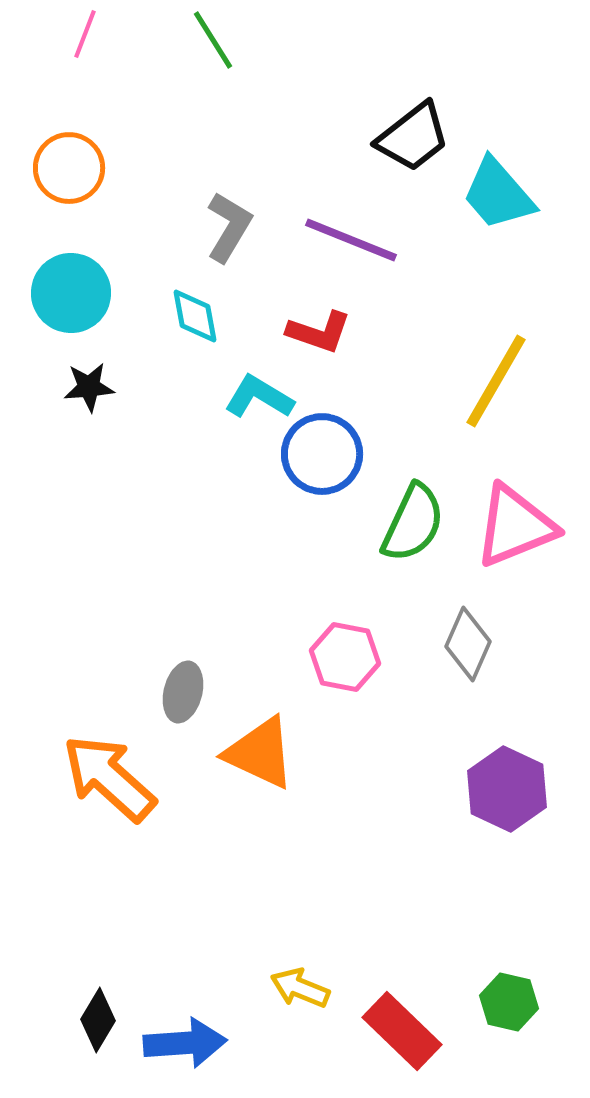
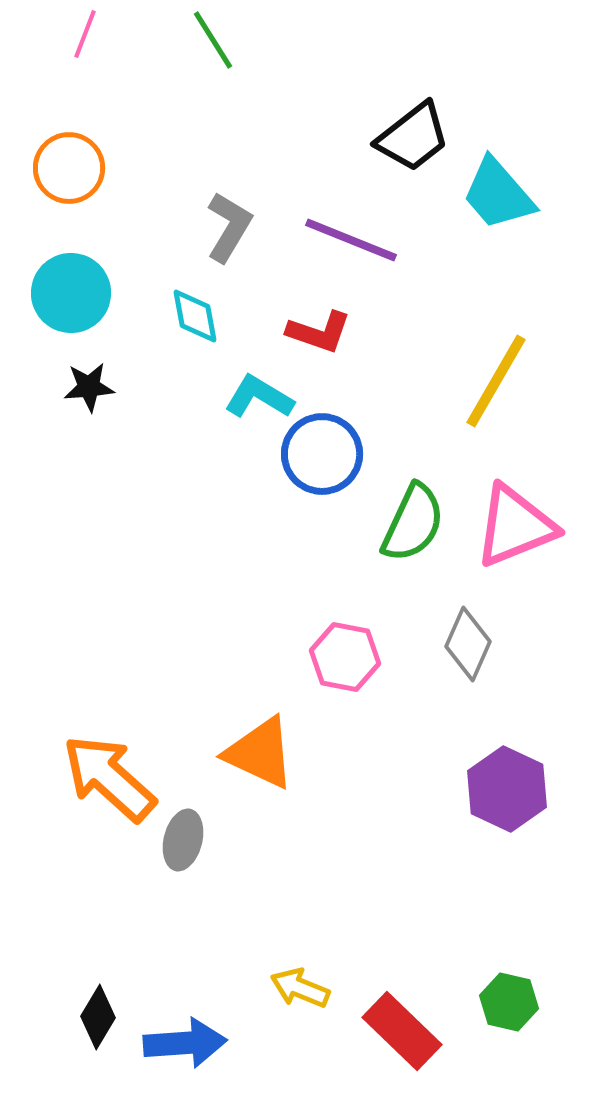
gray ellipse: moved 148 px down
black diamond: moved 3 px up
